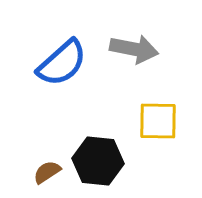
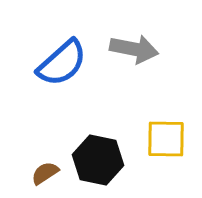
yellow square: moved 8 px right, 18 px down
black hexagon: moved 1 px up; rotated 6 degrees clockwise
brown semicircle: moved 2 px left, 1 px down
